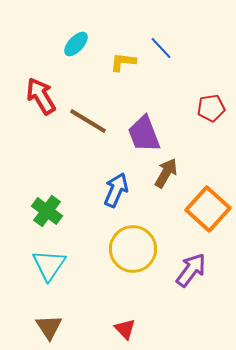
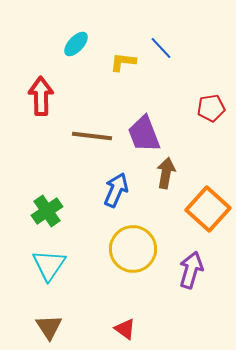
red arrow: rotated 30 degrees clockwise
brown line: moved 4 px right, 15 px down; rotated 24 degrees counterclockwise
brown arrow: rotated 20 degrees counterclockwise
green cross: rotated 20 degrees clockwise
purple arrow: rotated 21 degrees counterclockwise
red triangle: rotated 10 degrees counterclockwise
